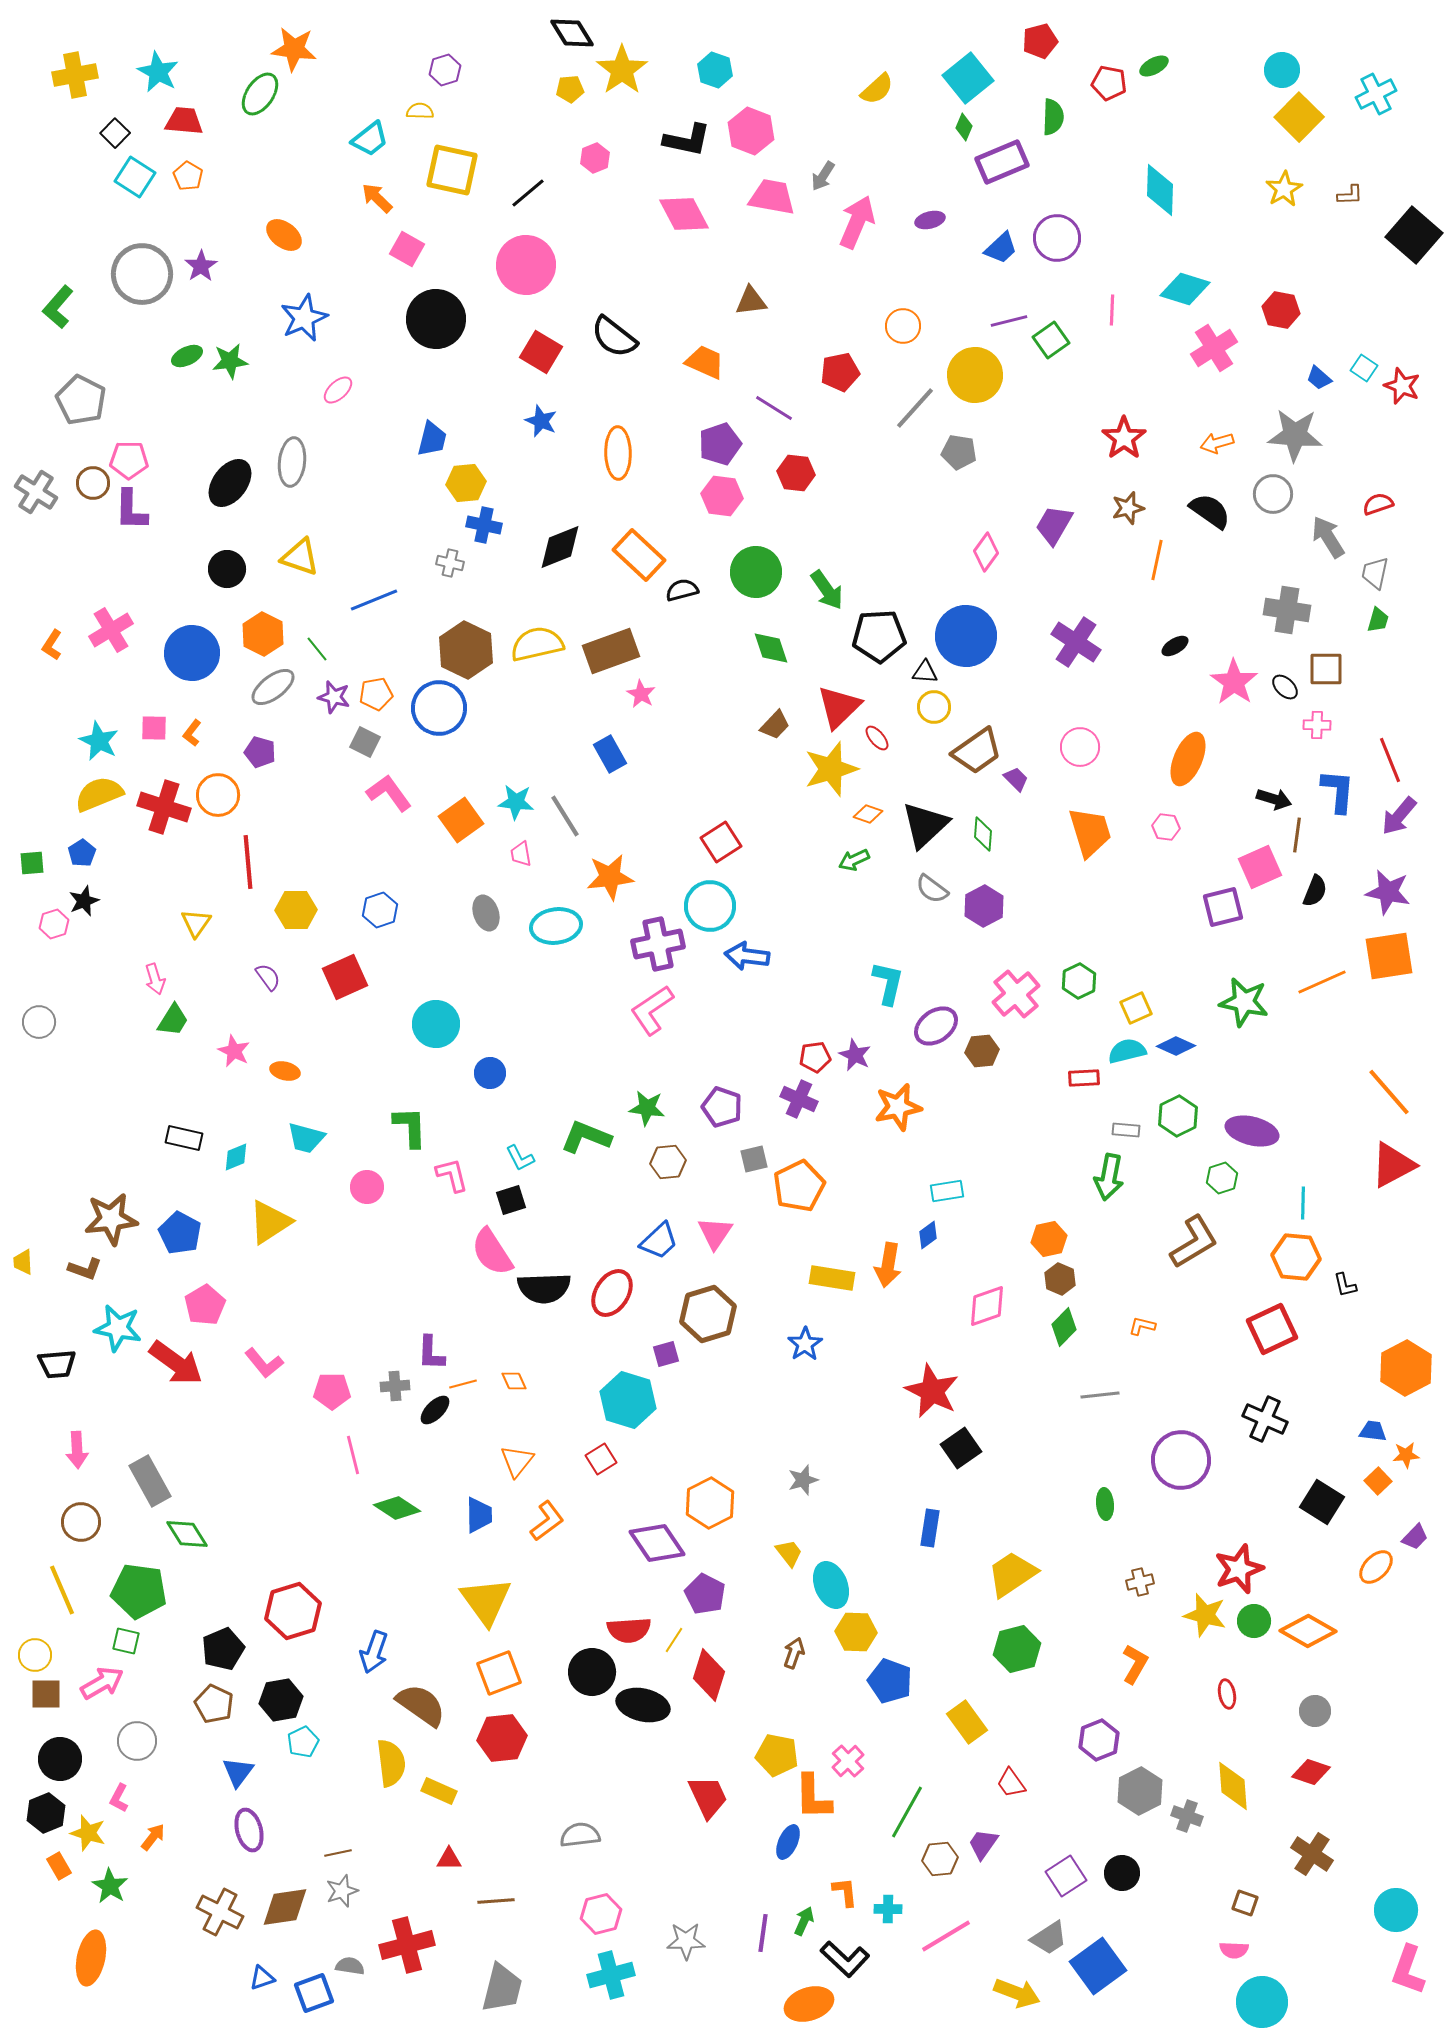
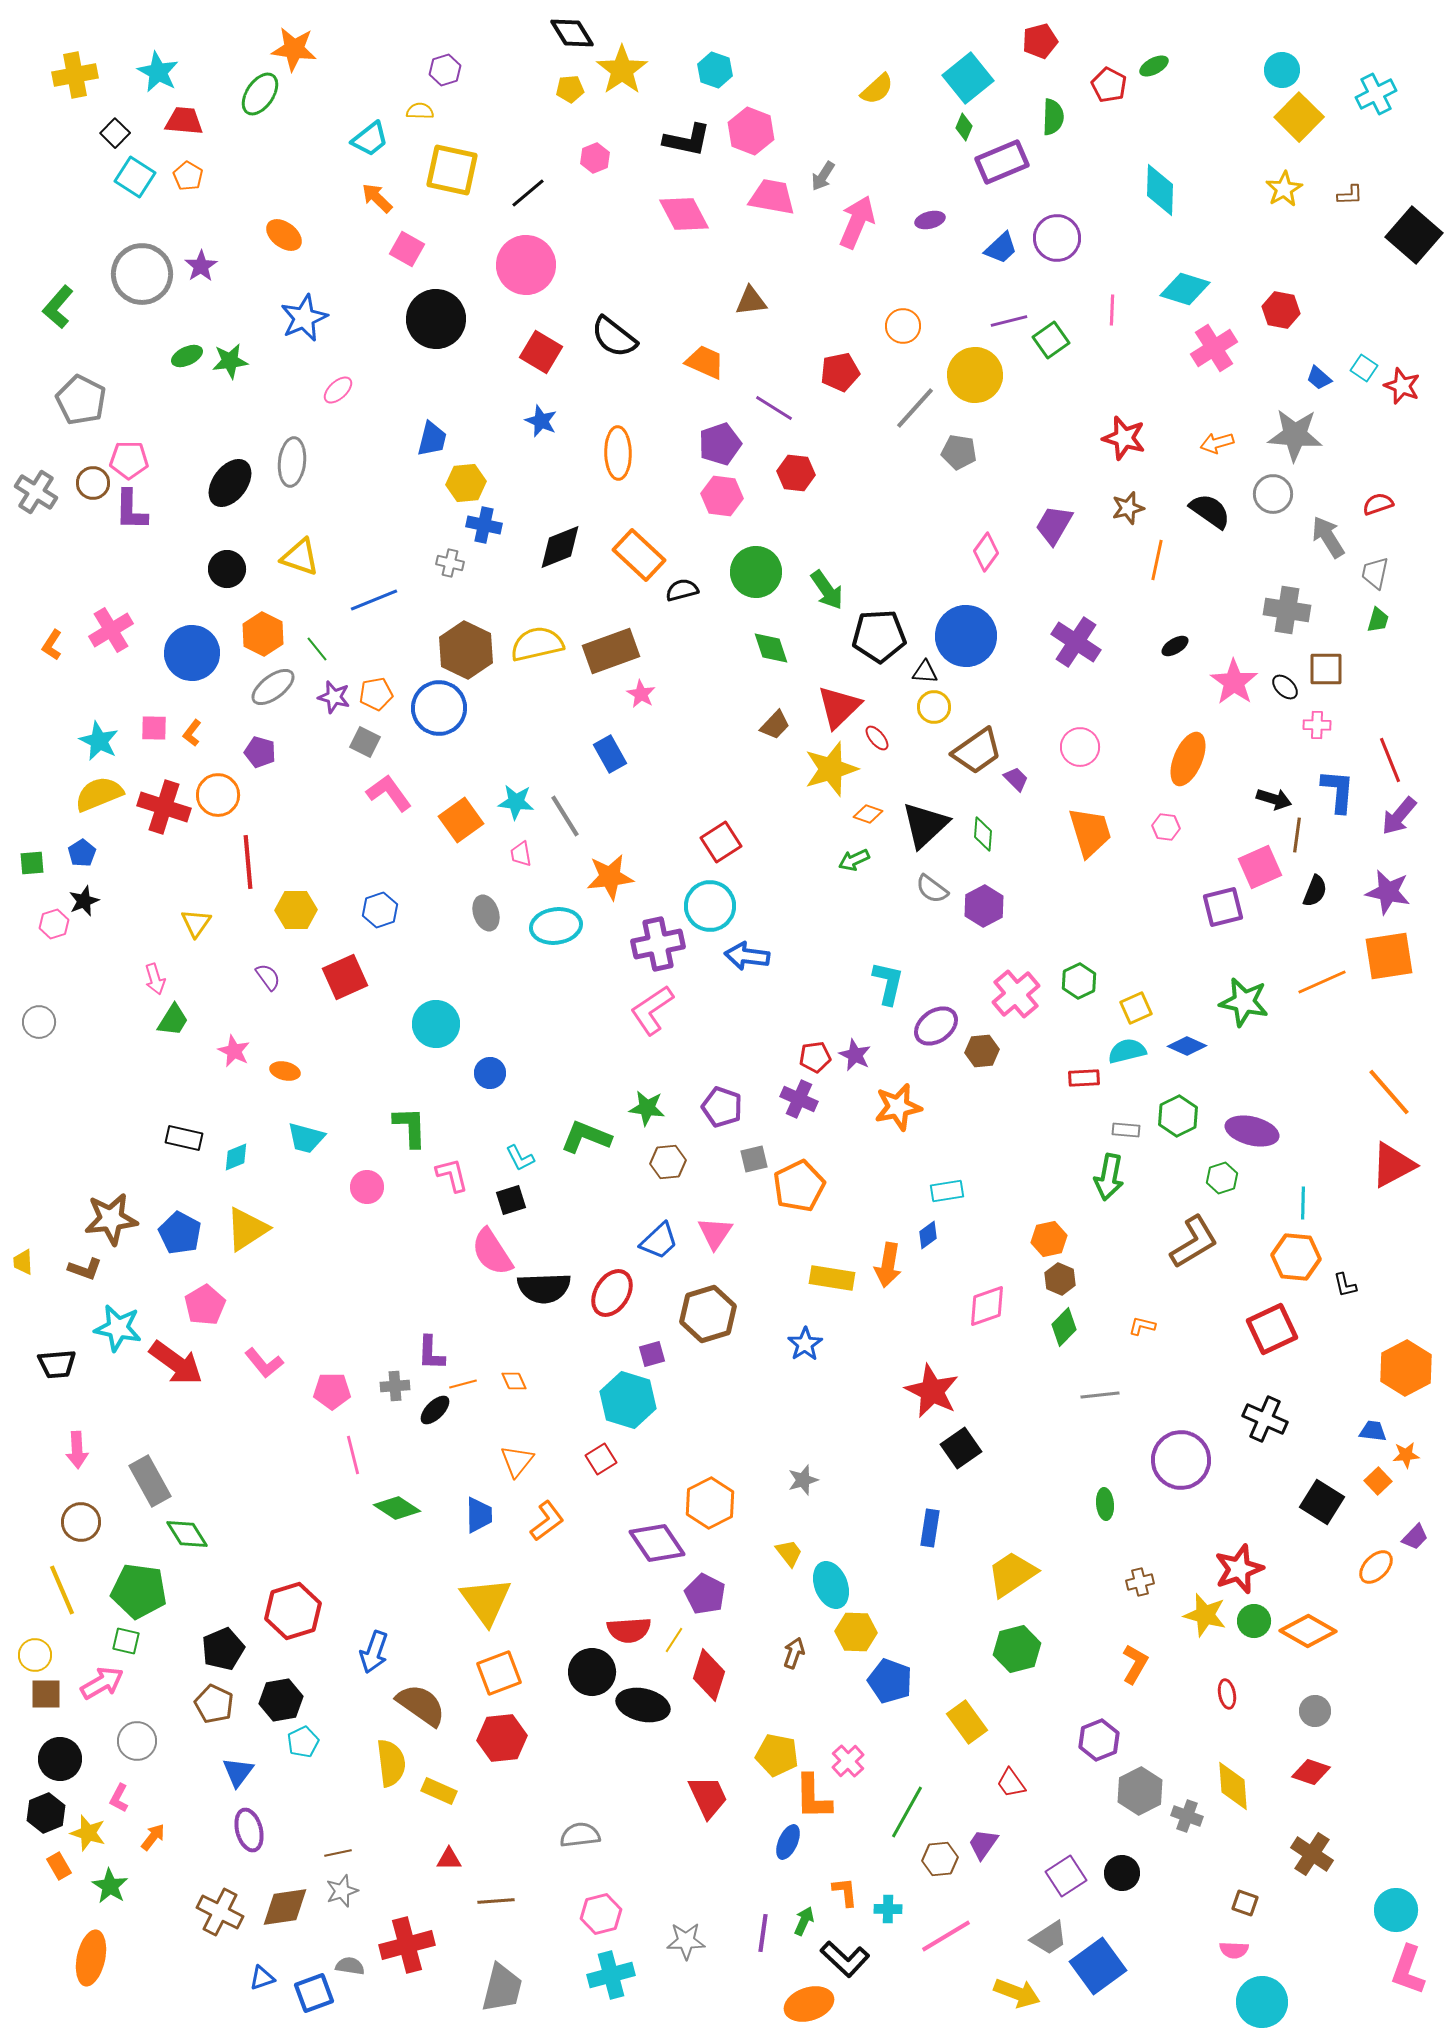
red pentagon at (1109, 83): moved 2 px down; rotated 16 degrees clockwise
red star at (1124, 438): rotated 21 degrees counterclockwise
blue diamond at (1176, 1046): moved 11 px right
yellow triangle at (270, 1222): moved 23 px left, 7 px down
purple square at (666, 1354): moved 14 px left
